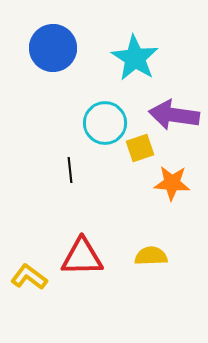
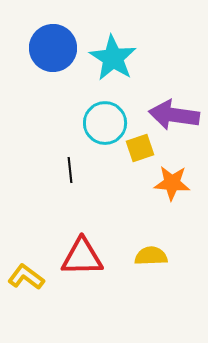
cyan star: moved 22 px left
yellow L-shape: moved 3 px left
